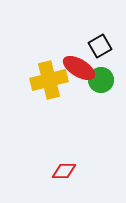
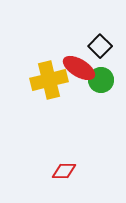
black square: rotated 15 degrees counterclockwise
